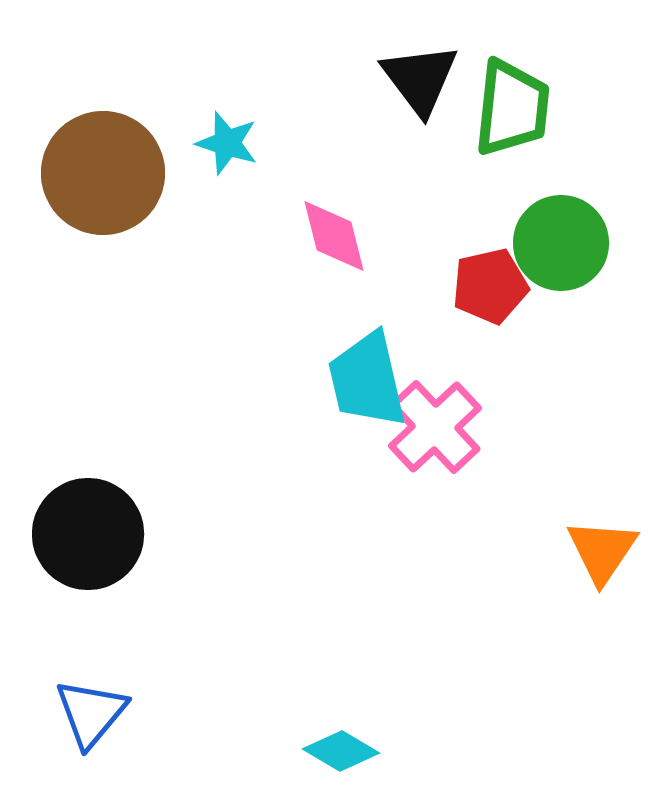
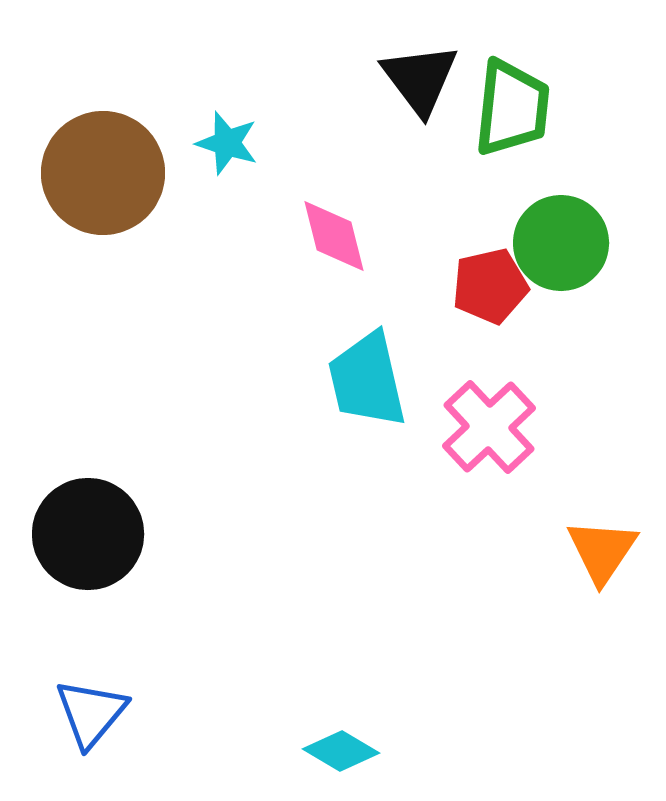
pink cross: moved 54 px right
